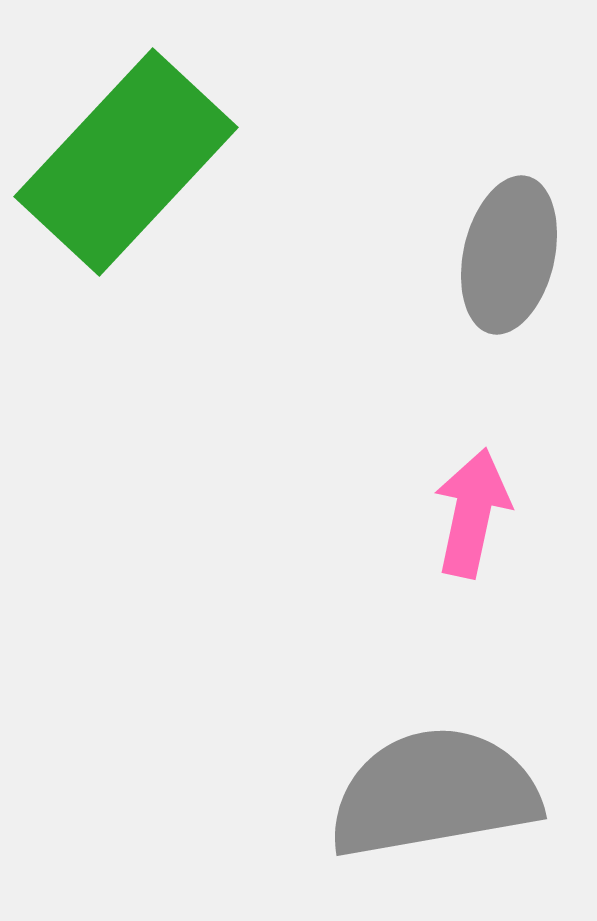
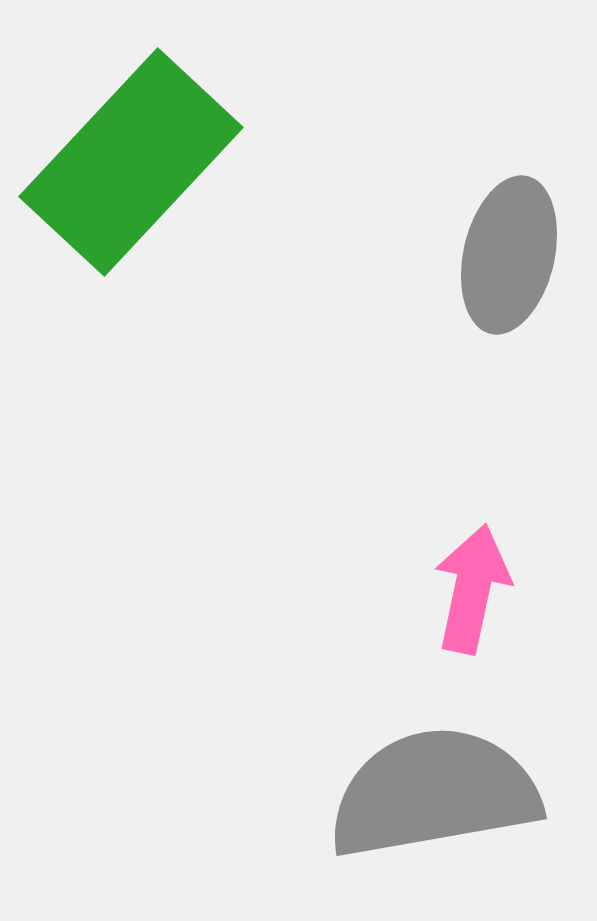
green rectangle: moved 5 px right
pink arrow: moved 76 px down
